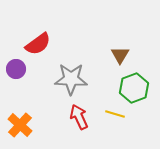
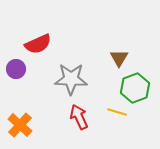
red semicircle: rotated 12 degrees clockwise
brown triangle: moved 1 px left, 3 px down
green hexagon: moved 1 px right
yellow line: moved 2 px right, 2 px up
